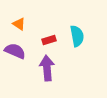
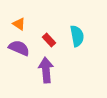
red rectangle: rotated 64 degrees clockwise
purple semicircle: moved 4 px right, 3 px up
purple arrow: moved 1 px left, 2 px down
